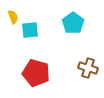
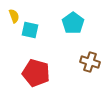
yellow semicircle: moved 1 px right, 1 px up
cyan square: rotated 18 degrees clockwise
brown cross: moved 2 px right, 6 px up
